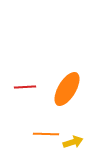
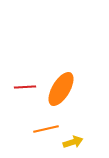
orange ellipse: moved 6 px left
orange line: moved 5 px up; rotated 15 degrees counterclockwise
